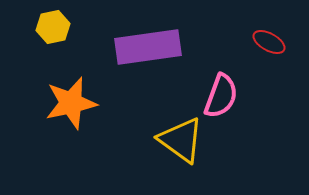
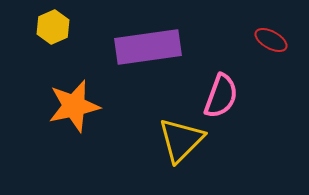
yellow hexagon: rotated 12 degrees counterclockwise
red ellipse: moved 2 px right, 2 px up
orange star: moved 3 px right, 3 px down
yellow triangle: rotated 39 degrees clockwise
